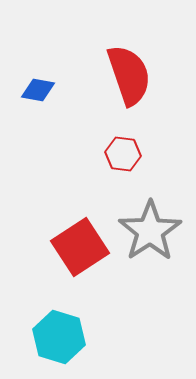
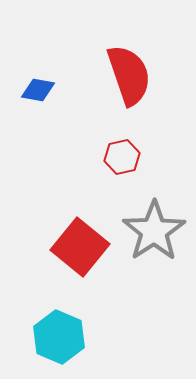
red hexagon: moved 1 px left, 3 px down; rotated 20 degrees counterclockwise
gray star: moved 4 px right
red square: rotated 18 degrees counterclockwise
cyan hexagon: rotated 6 degrees clockwise
